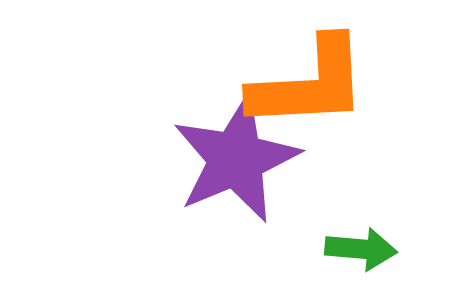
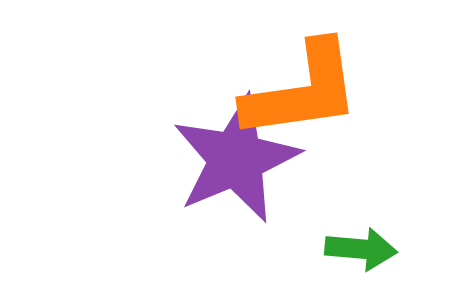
orange L-shape: moved 7 px left, 7 px down; rotated 5 degrees counterclockwise
